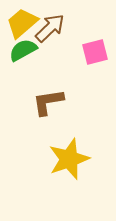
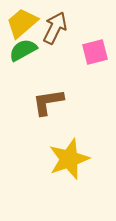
brown arrow: moved 5 px right; rotated 20 degrees counterclockwise
